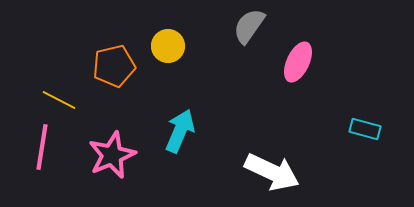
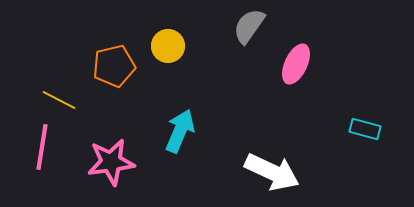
pink ellipse: moved 2 px left, 2 px down
pink star: moved 1 px left, 7 px down; rotated 15 degrees clockwise
